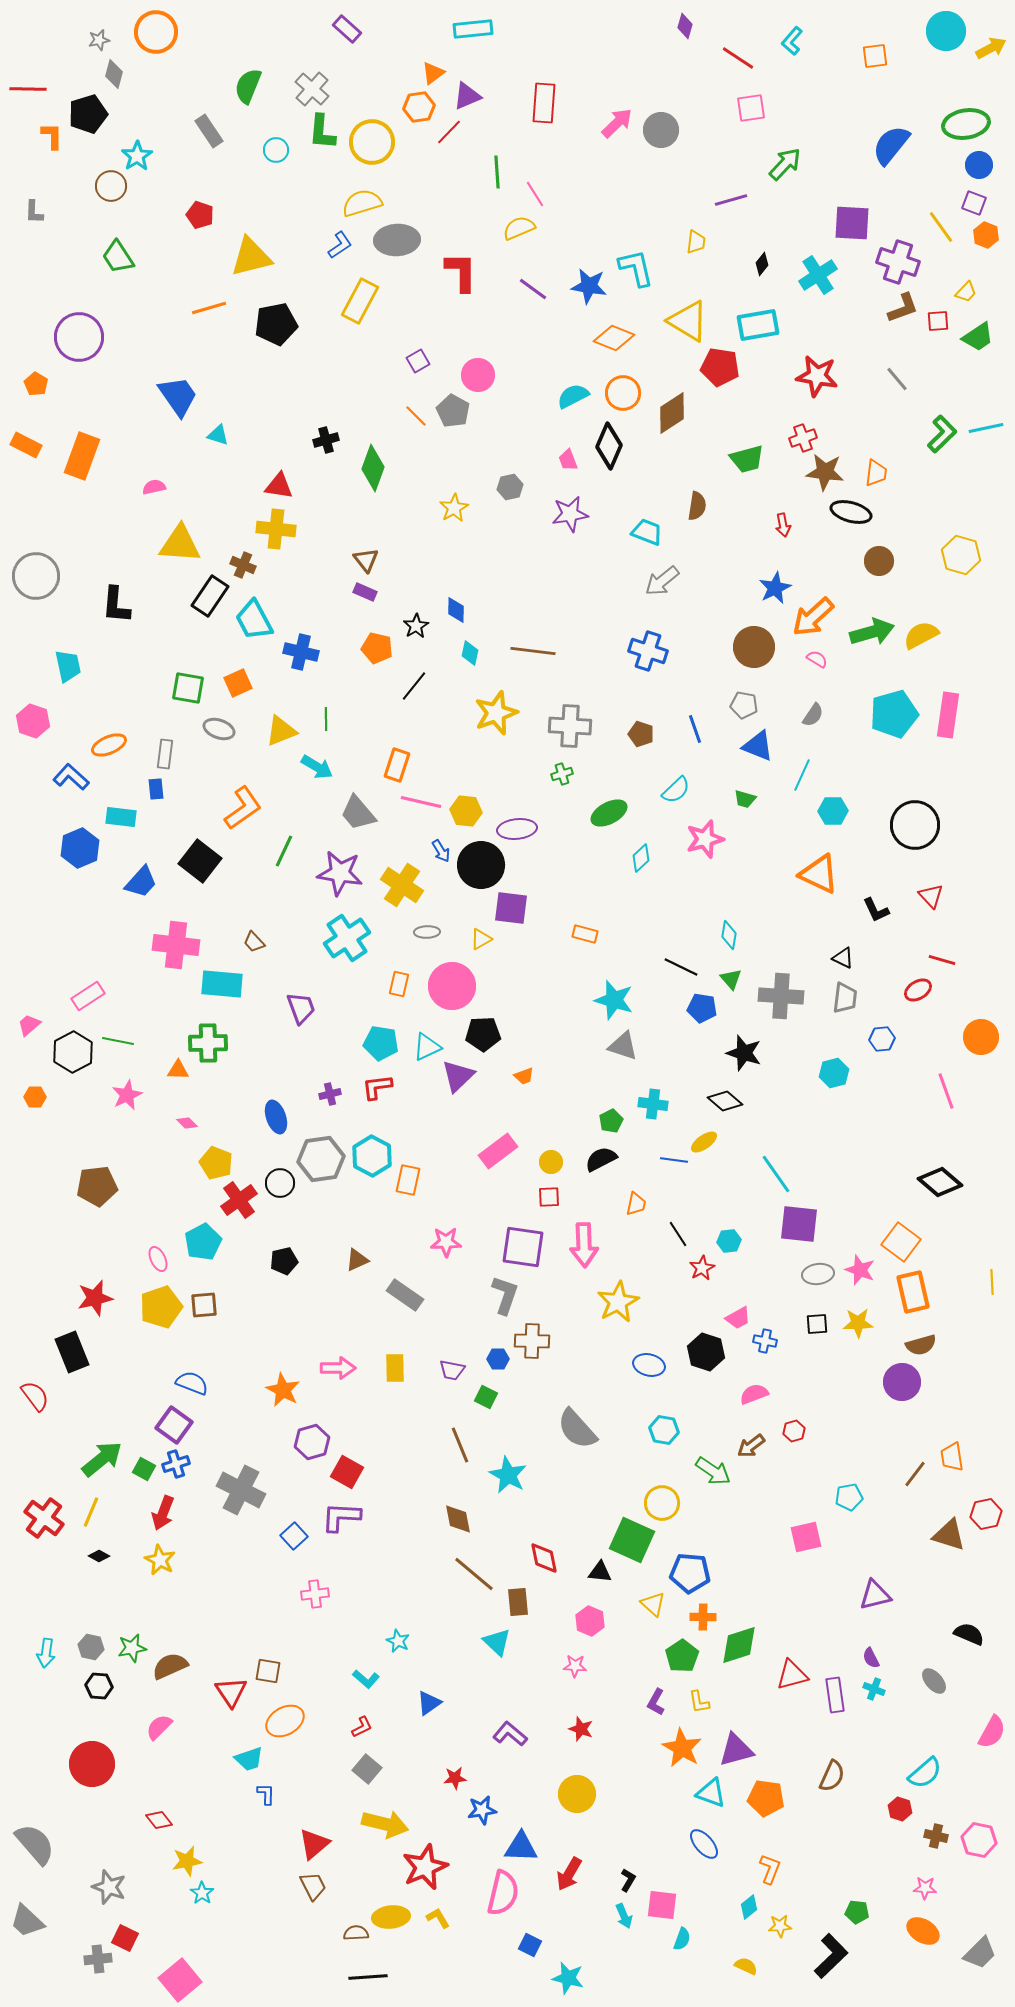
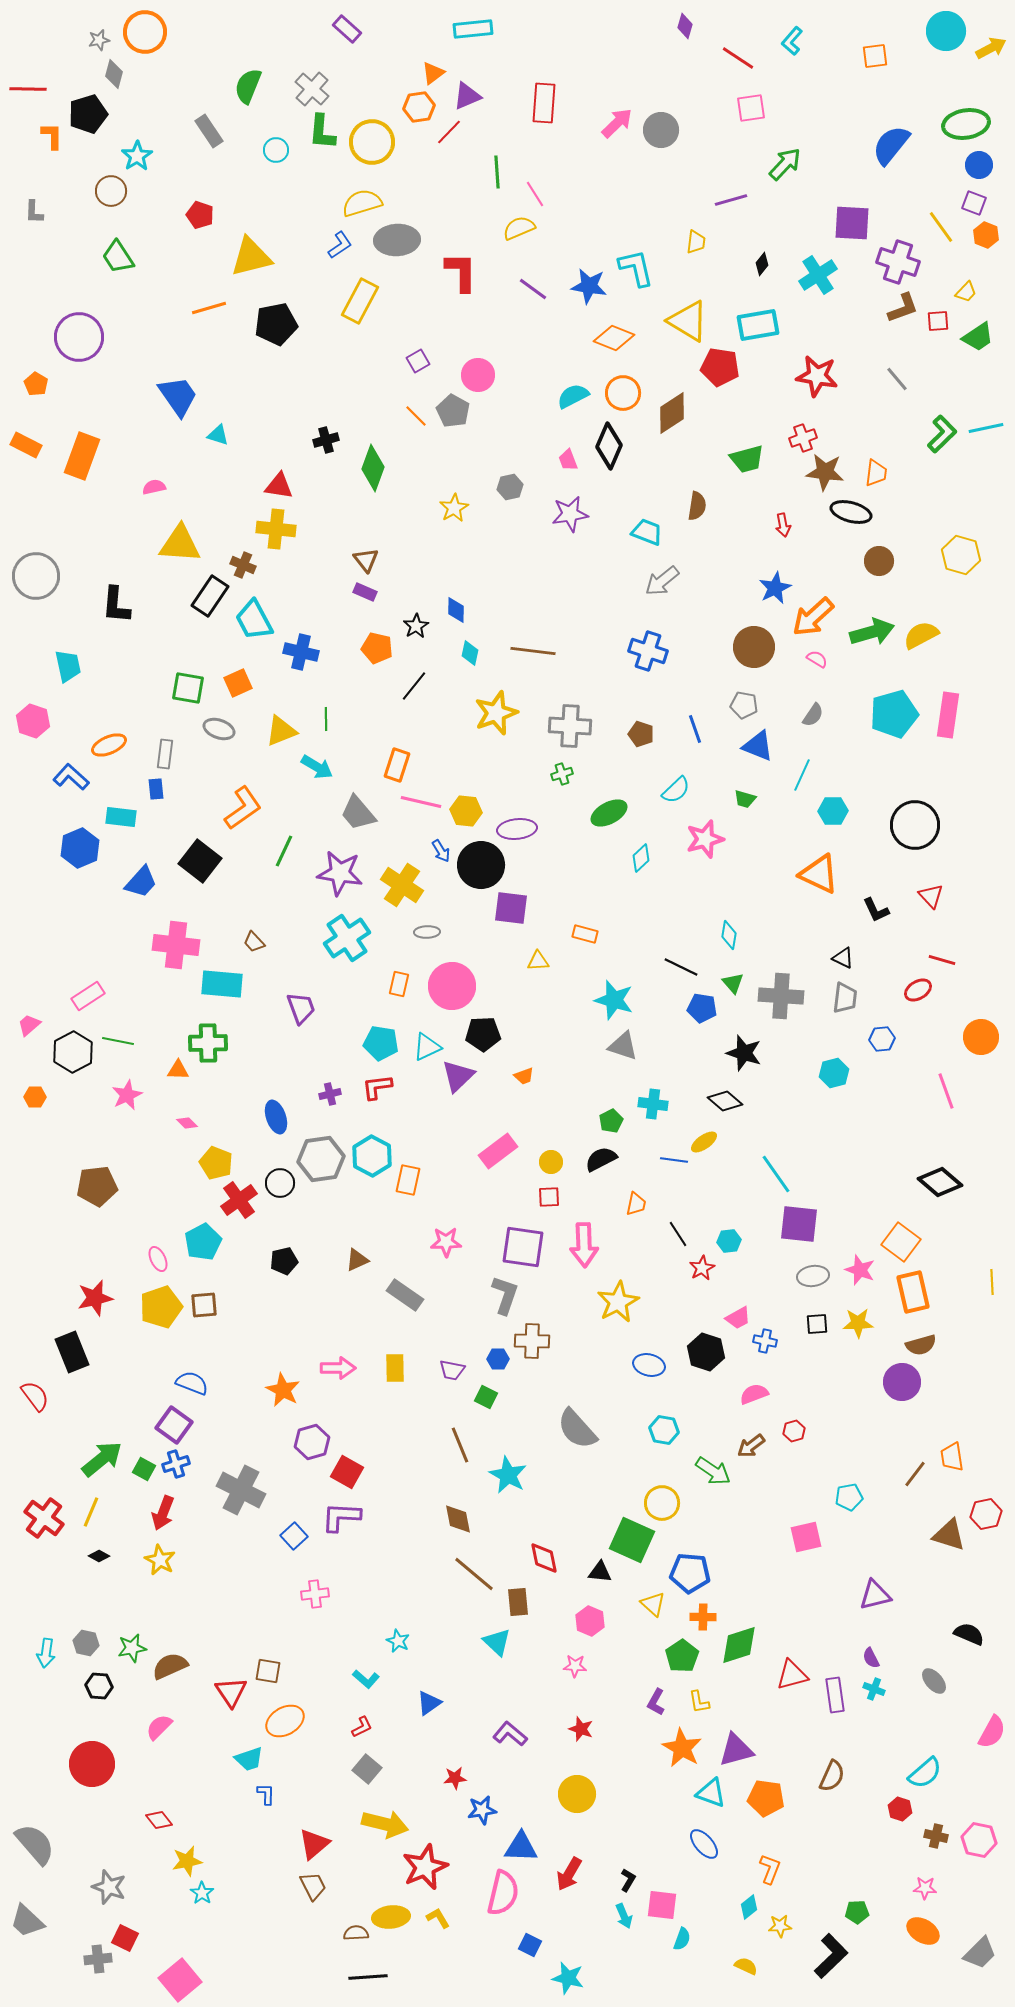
orange circle at (156, 32): moved 11 px left
brown circle at (111, 186): moved 5 px down
yellow triangle at (481, 939): moved 57 px right, 22 px down; rotated 25 degrees clockwise
green triangle at (731, 979): moved 2 px right, 4 px down
gray ellipse at (818, 1274): moved 5 px left, 2 px down
gray hexagon at (91, 1647): moved 5 px left, 4 px up
green pentagon at (857, 1912): rotated 10 degrees counterclockwise
